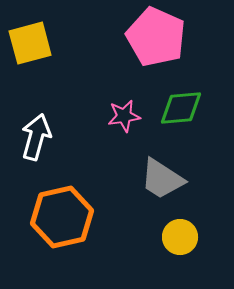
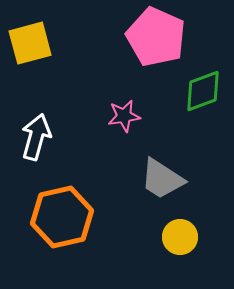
green diamond: moved 22 px right, 17 px up; rotated 15 degrees counterclockwise
